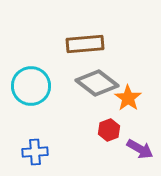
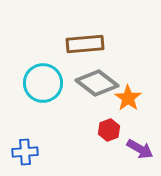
cyan circle: moved 12 px right, 3 px up
blue cross: moved 10 px left
